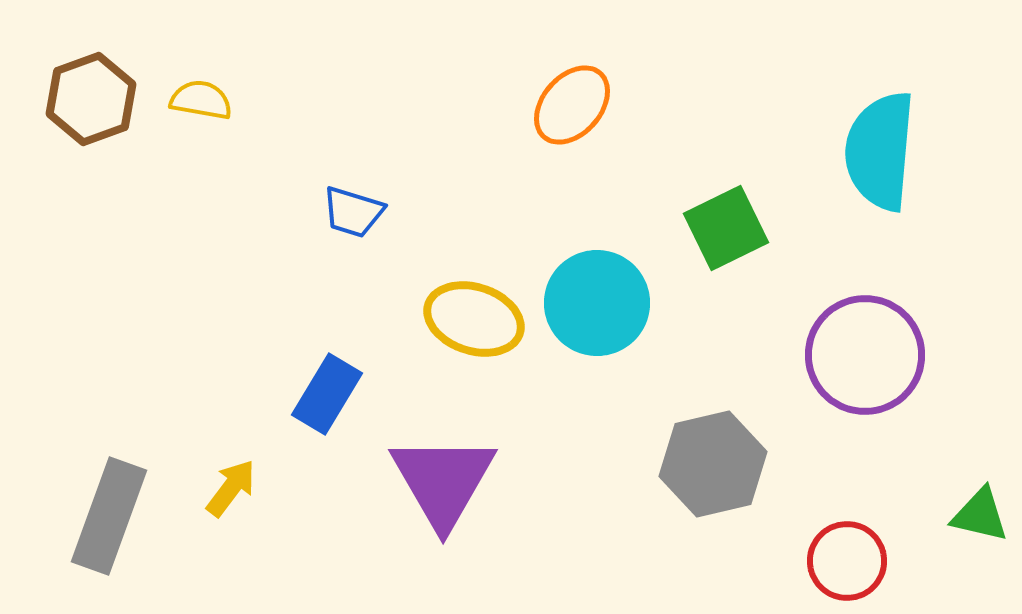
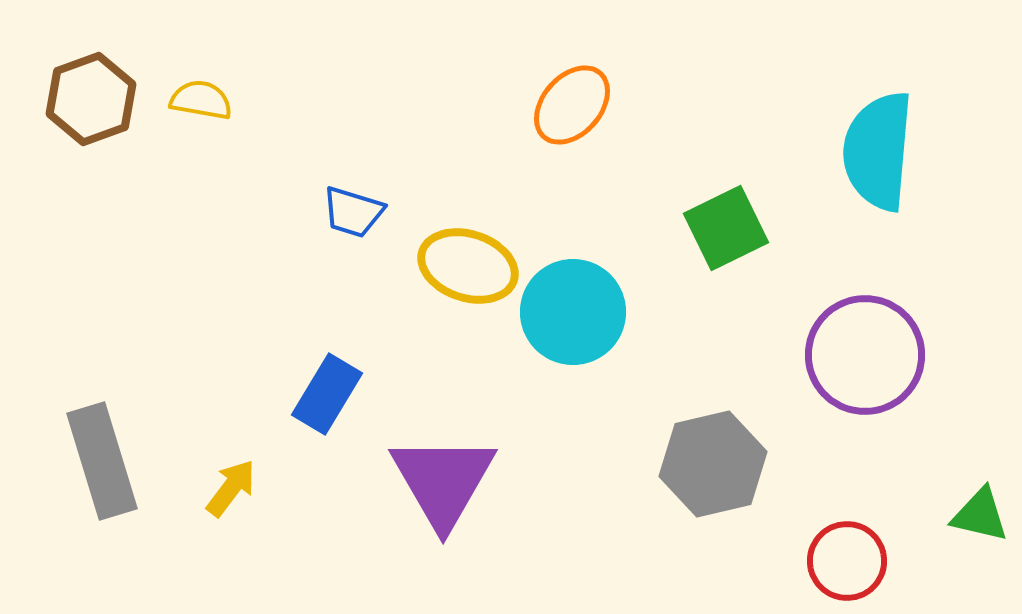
cyan semicircle: moved 2 px left
cyan circle: moved 24 px left, 9 px down
yellow ellipse: moved 6 px left, 53 px up
gray rectangle: moved 7 px left, 55 px up; rotated 37 degrees counterclockwise
